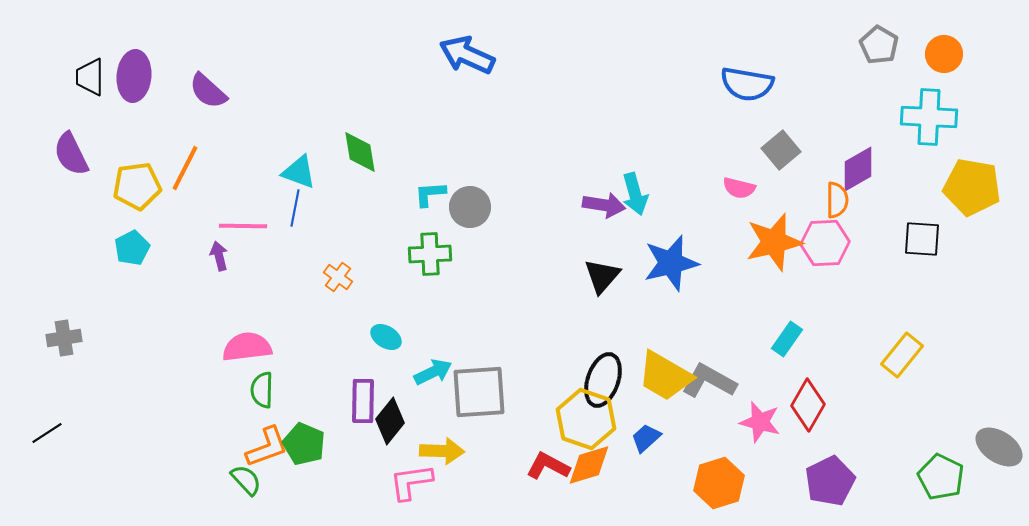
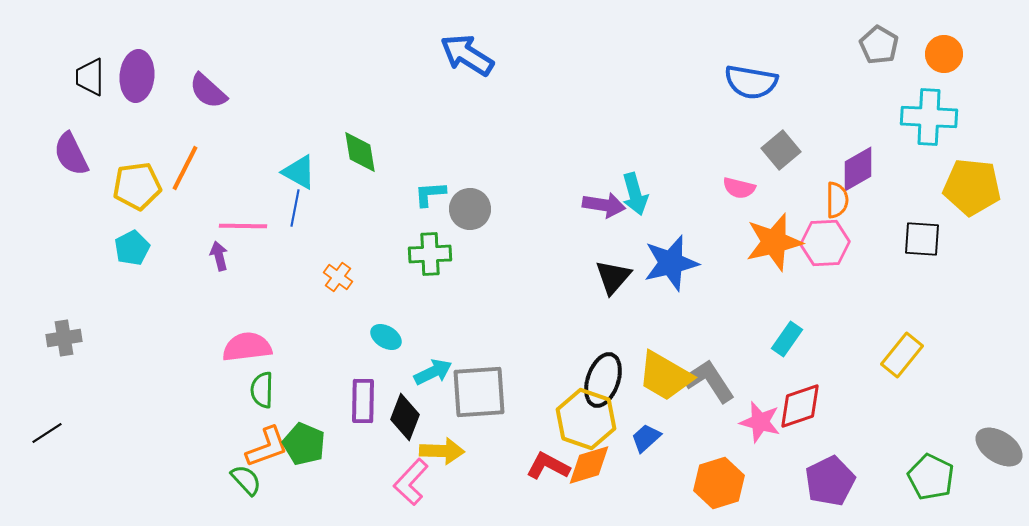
blue arrow at (467, 55): rotated 8 degrees clockwise
purple ellipse at (134, 76): moved 3 px right
blue semicircle at (747, 84): moved 4 px right, 2 px up
cyan triangle at (299, 172): rotated 9 degrees clockwise
yellow pentagon at (972, 187): rotated 4 degrees counterclockwise
gray circle at (470, 207): moved 2 px down
black triangle at (602, 276): moved 11 px right, 1 px down
gray L-shape at (709, 381): rotated 28 degrees clockwise
red diamond at (808, 405): moved 8 px left, 1 px down; rotated 42 degrees clockwise
black diamond at (390, 421): moved 15 px right, 4 px up; rotated 18 degrees counterclockwise
green pentagon at (941, 477): moved 10 px left
pink L-shape at (411, 482): rotated 39 degrees counterclockwise
